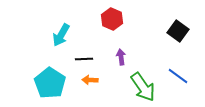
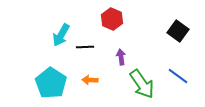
black line: moved 1 px right, 12 px up
cyan pentagon: moved 1 px right
green arrow: moved 1 px left, 3 px up
